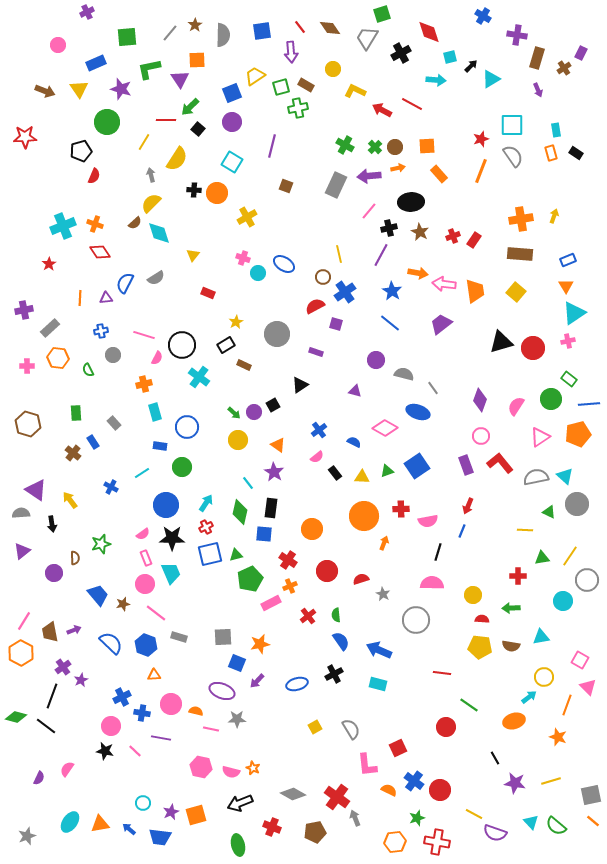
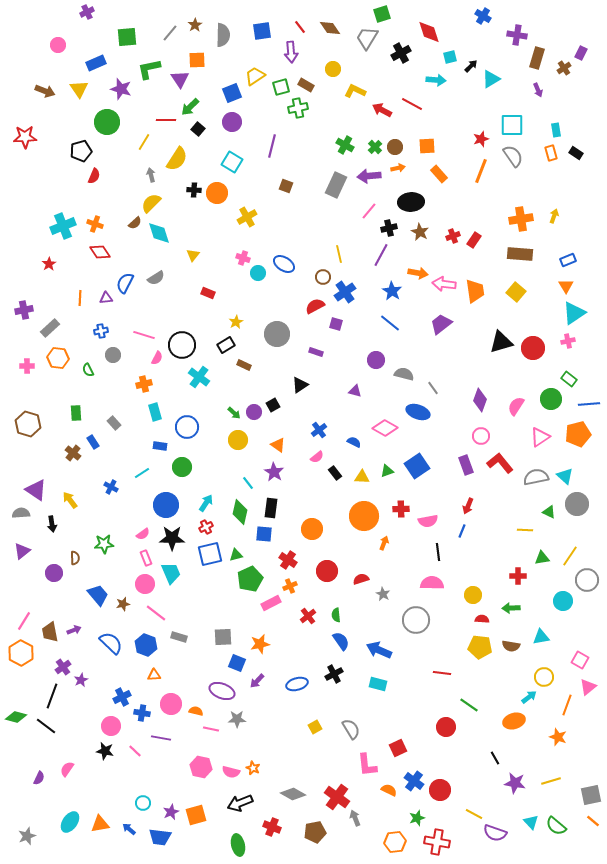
green star at (101, 544): moved 3 px right; rotated 12 degrees clockwise
black line at (438, 552): rotated 24 degrees counterclockwise
pink triangle at (588, 687): rotated 36 degrees clockwise
